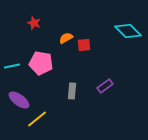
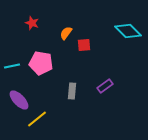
red star: moved 2 px left
orange semicircle: moved 5 px up; rotated 24 degrees counterclockwise
purple ellipse: rotated 10 degrees clockwise
